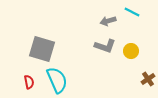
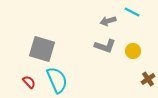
yellow circle: moved 2 px right
red semicircle: rotated 32 degrees counterclockwise
